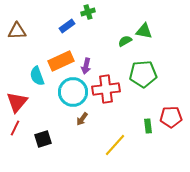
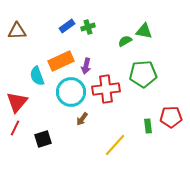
green cross: moved 15 px down
cyan circle: moved 2 px left
